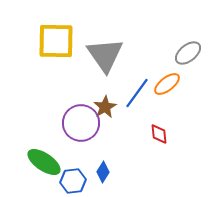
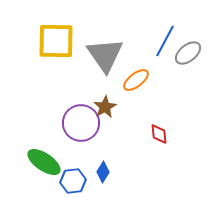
orange ellipse: moved 31 px left, 4 px up
blue line: moved 28 px right, 52 px up; rotated 8 degrees counterclockwise
